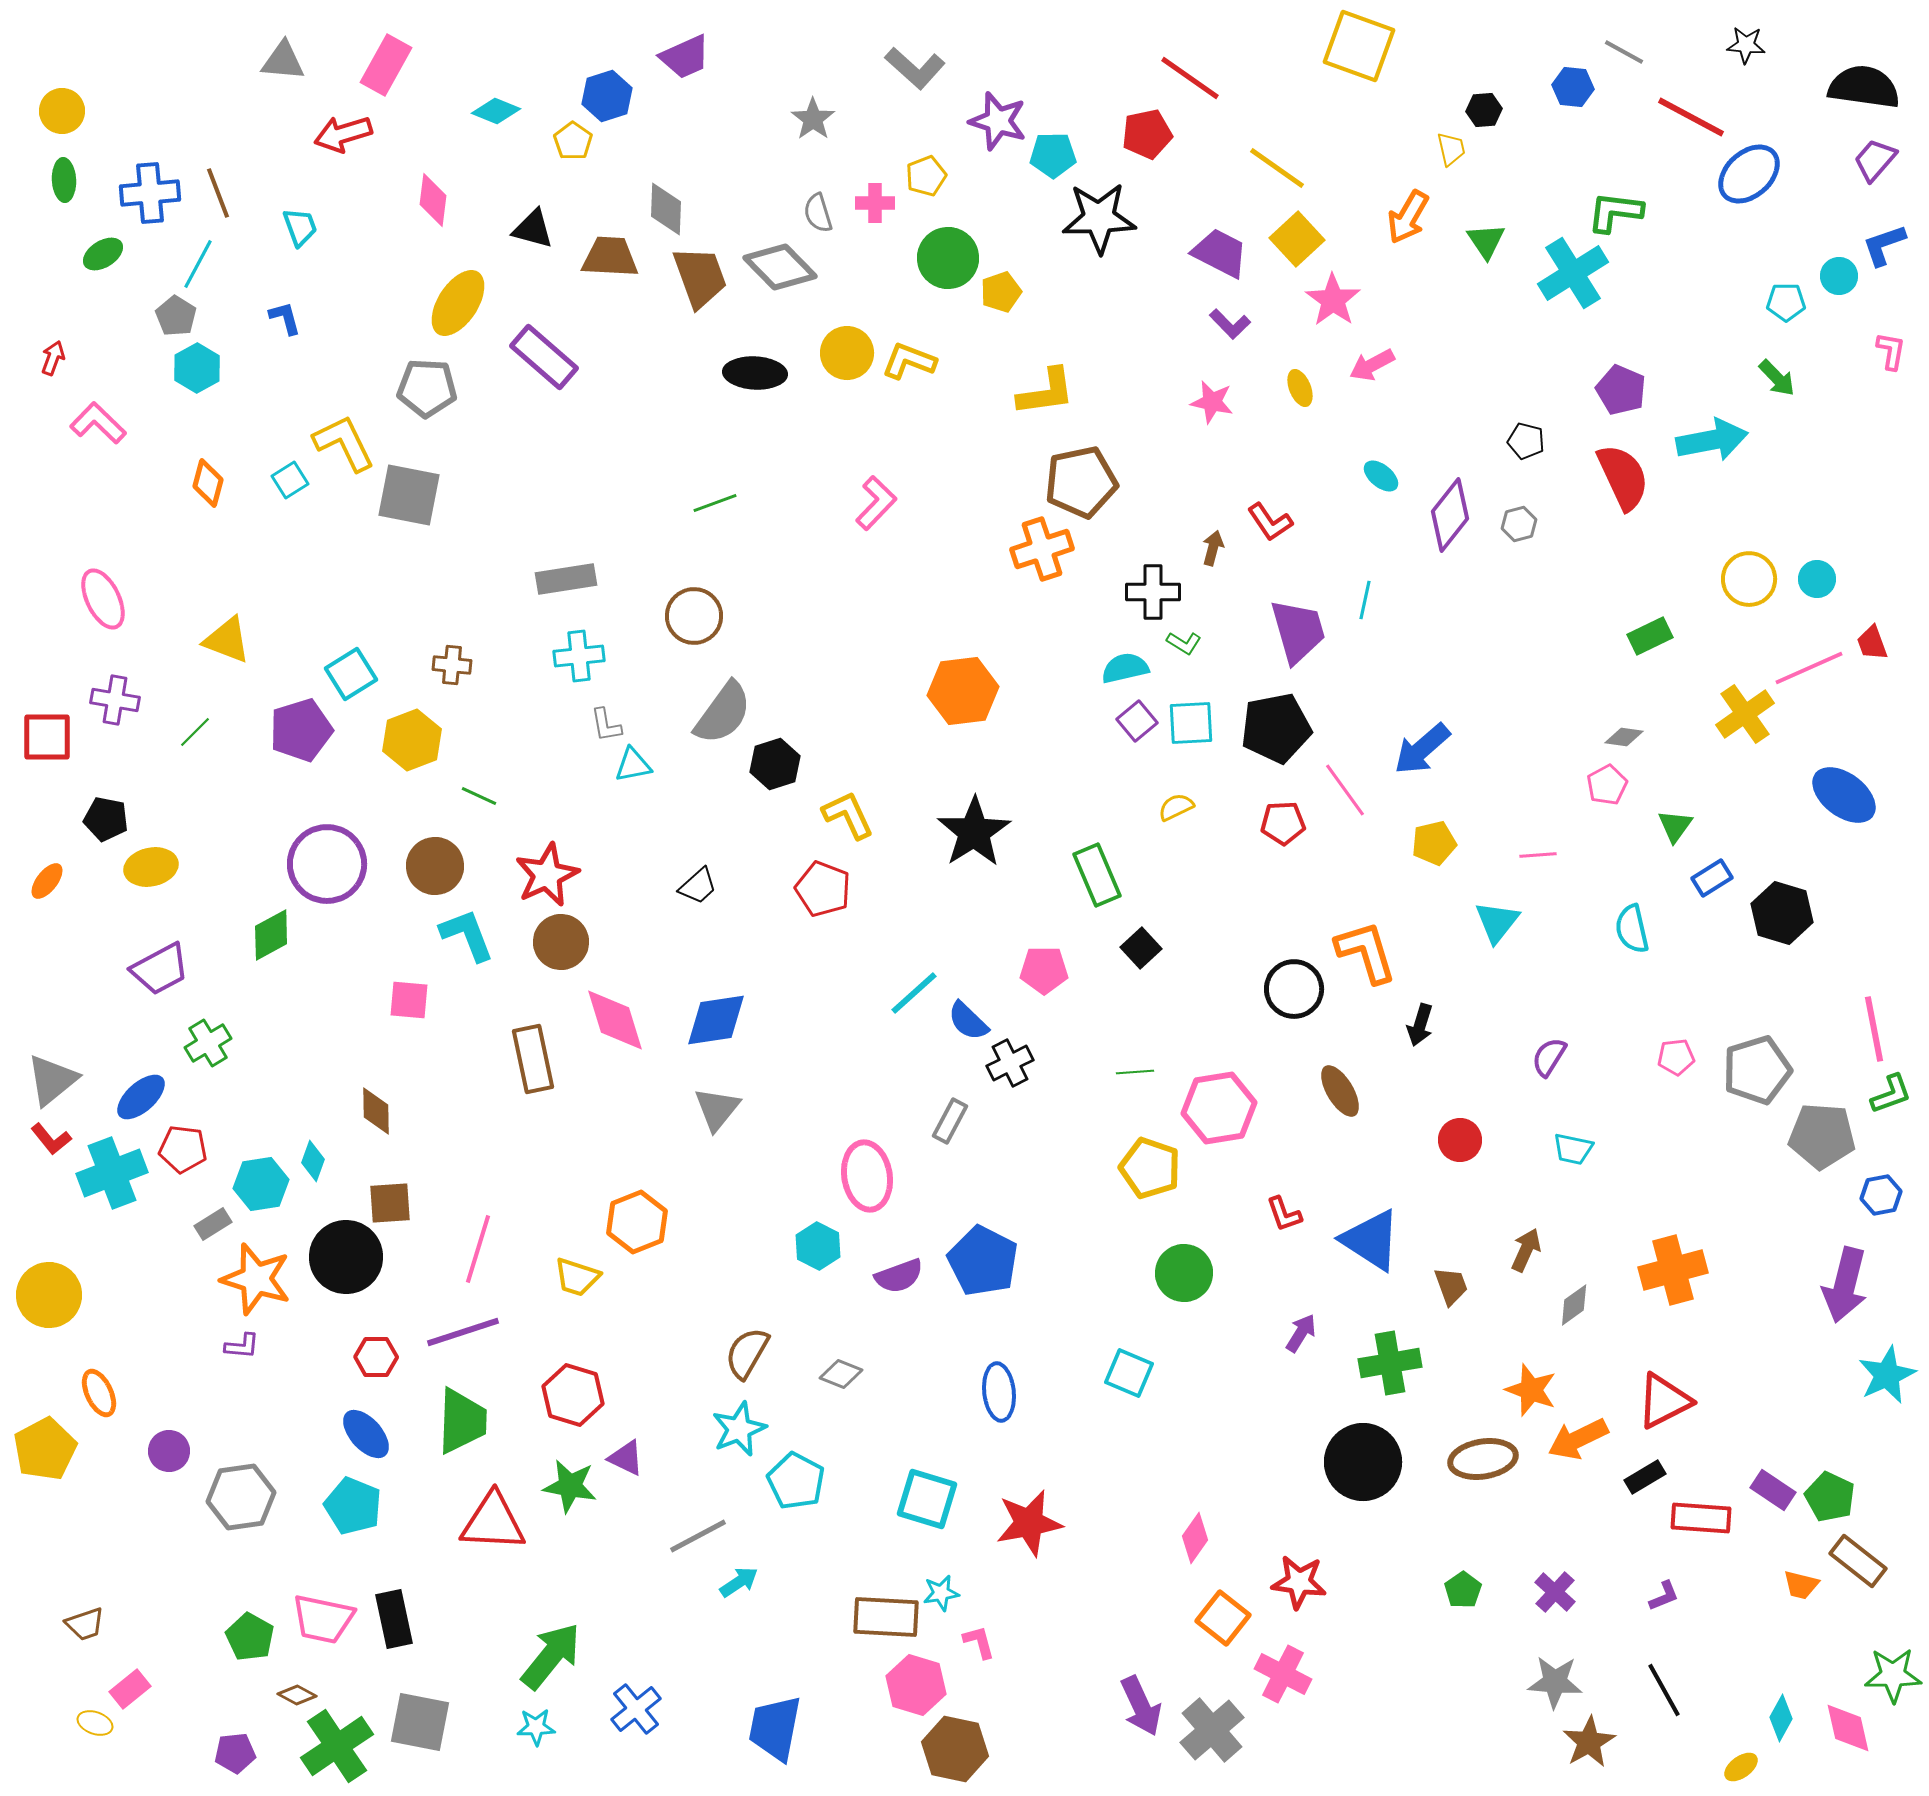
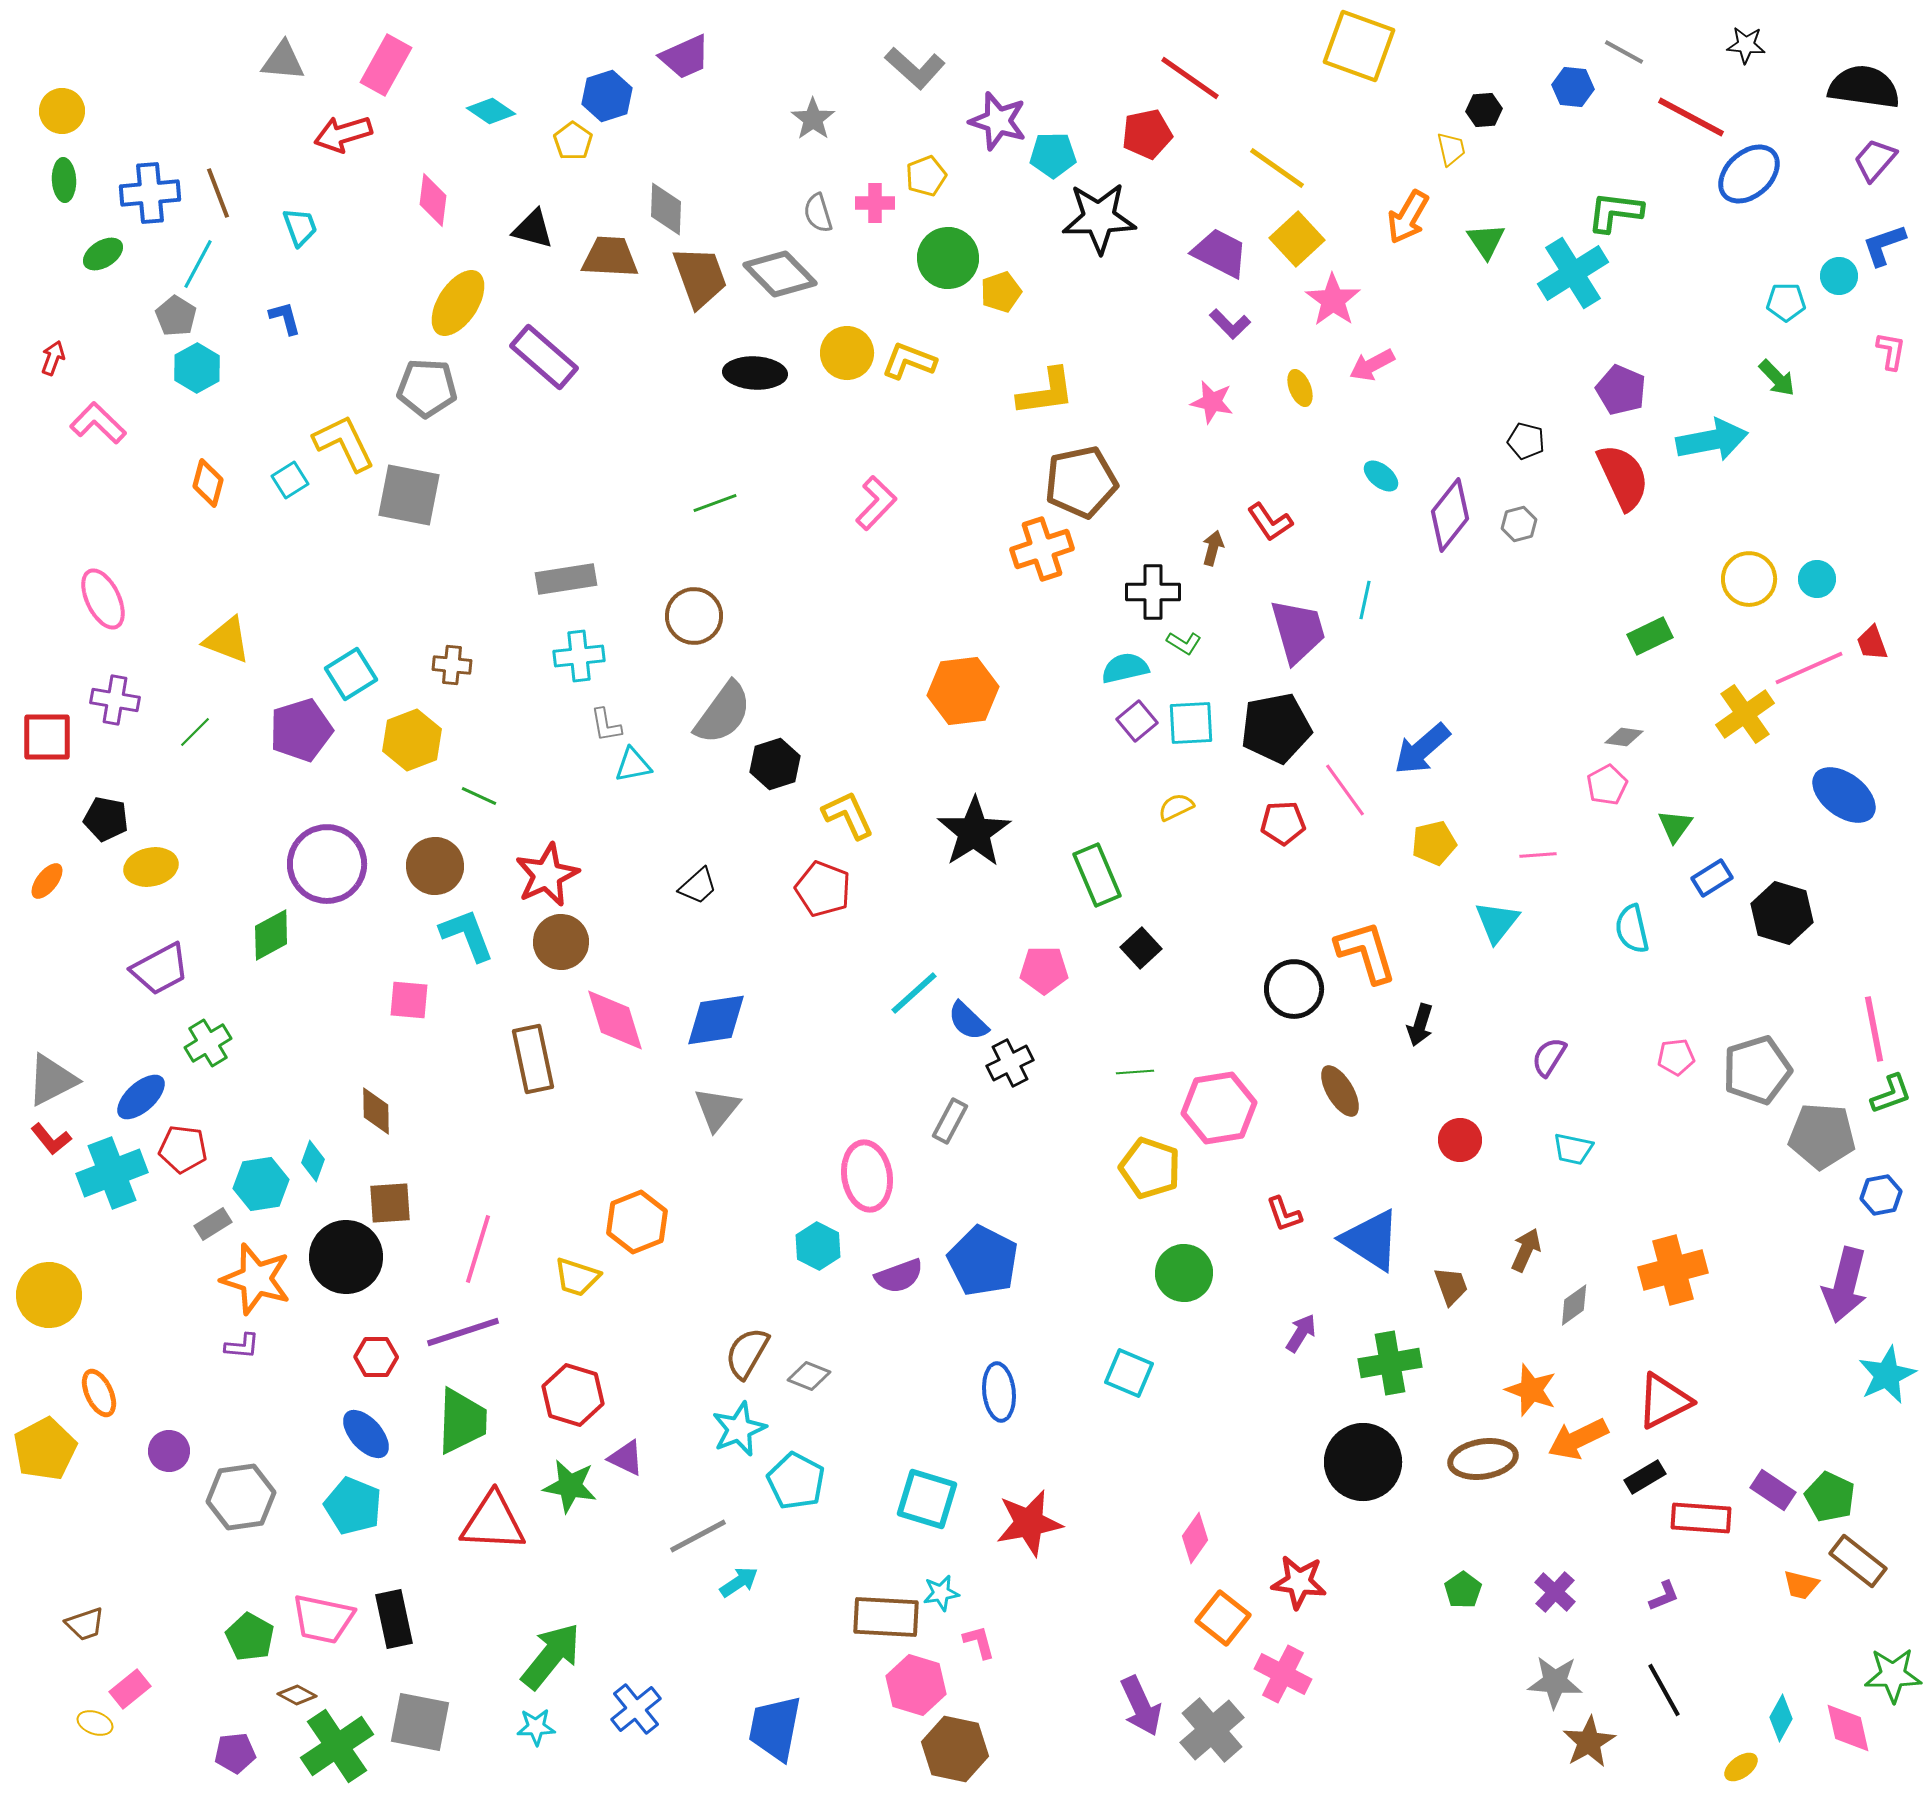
cyan diamond at (496, 111): moved 5 px left; rotated 12 degrees clockwise
gray diamond at (780, 267): moved 7 px down
gray triangle at (52, 1080): rotated 12 degrees clockwise
gray diamond at (841, 1374): moved 32 px left, 2 px down
